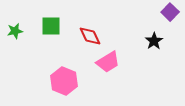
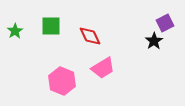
purple square: moved 5 px left, 11 px down; rotated 18 degrees clockwise
green star: rotated 21 degrees counterclockwise
pink trapezoid: moved 5 px left, 6 px down
pink hexagon: moved 2 px left
